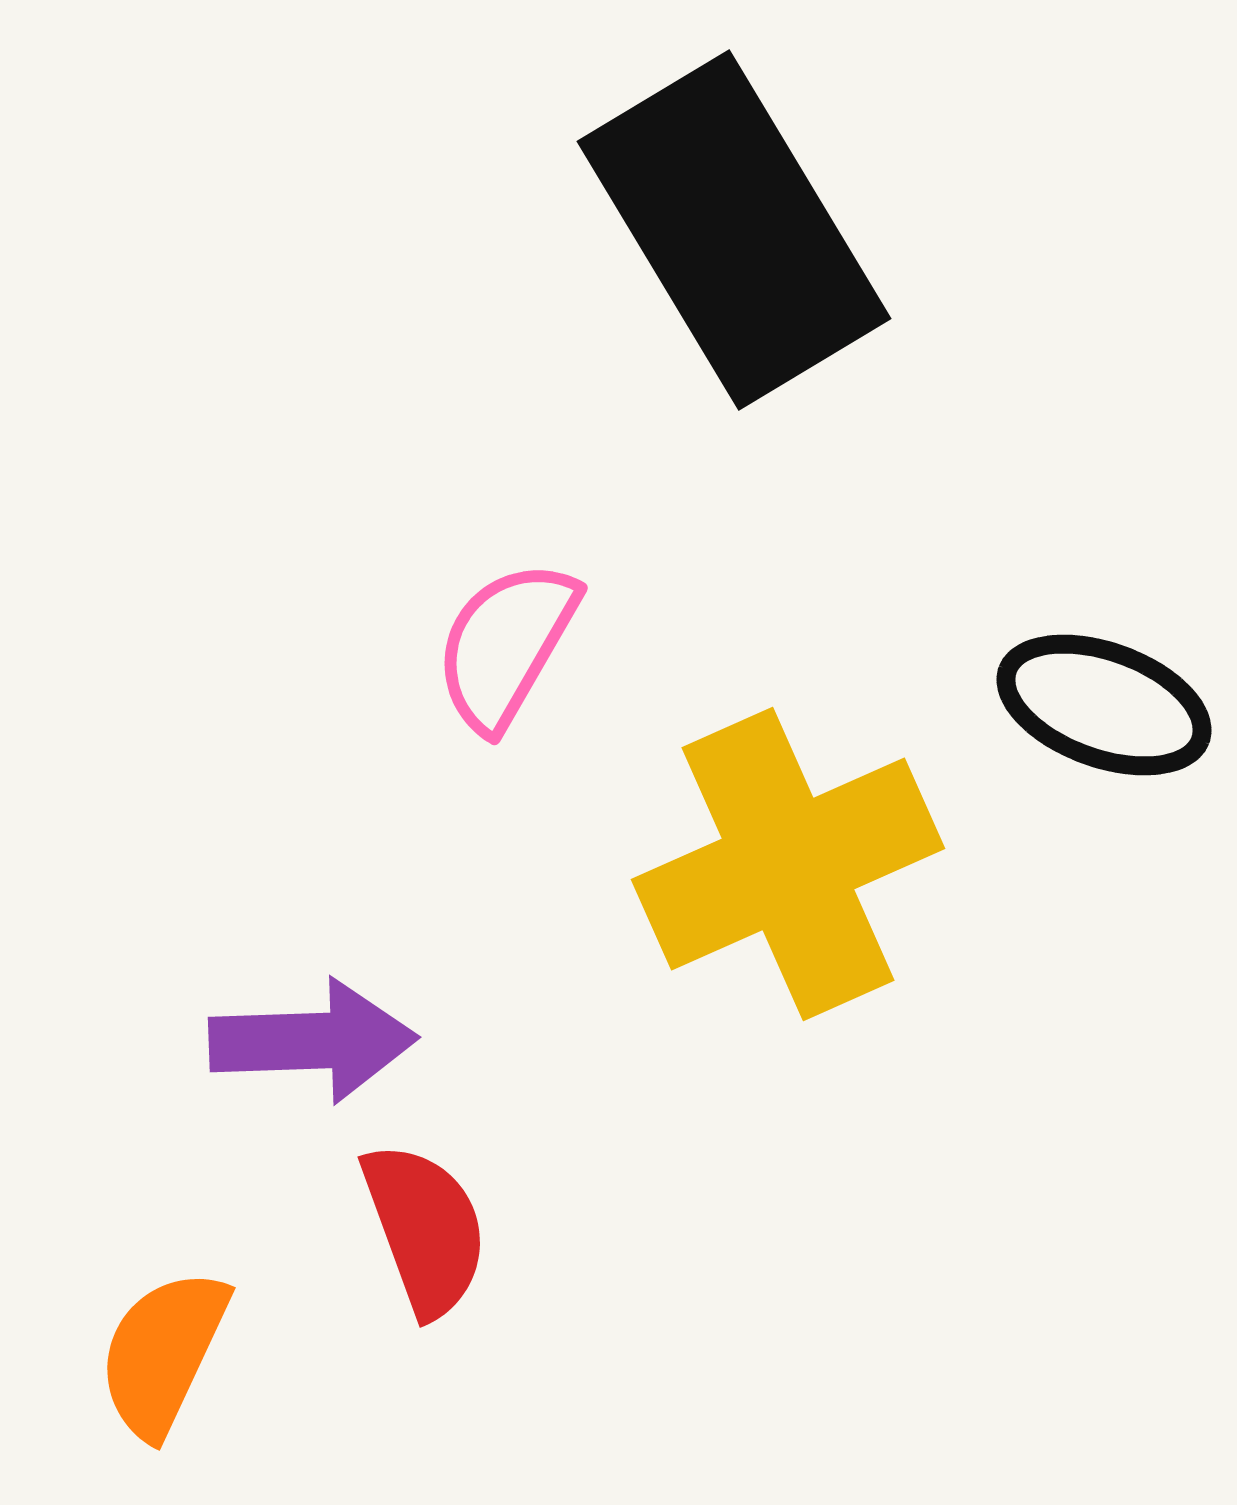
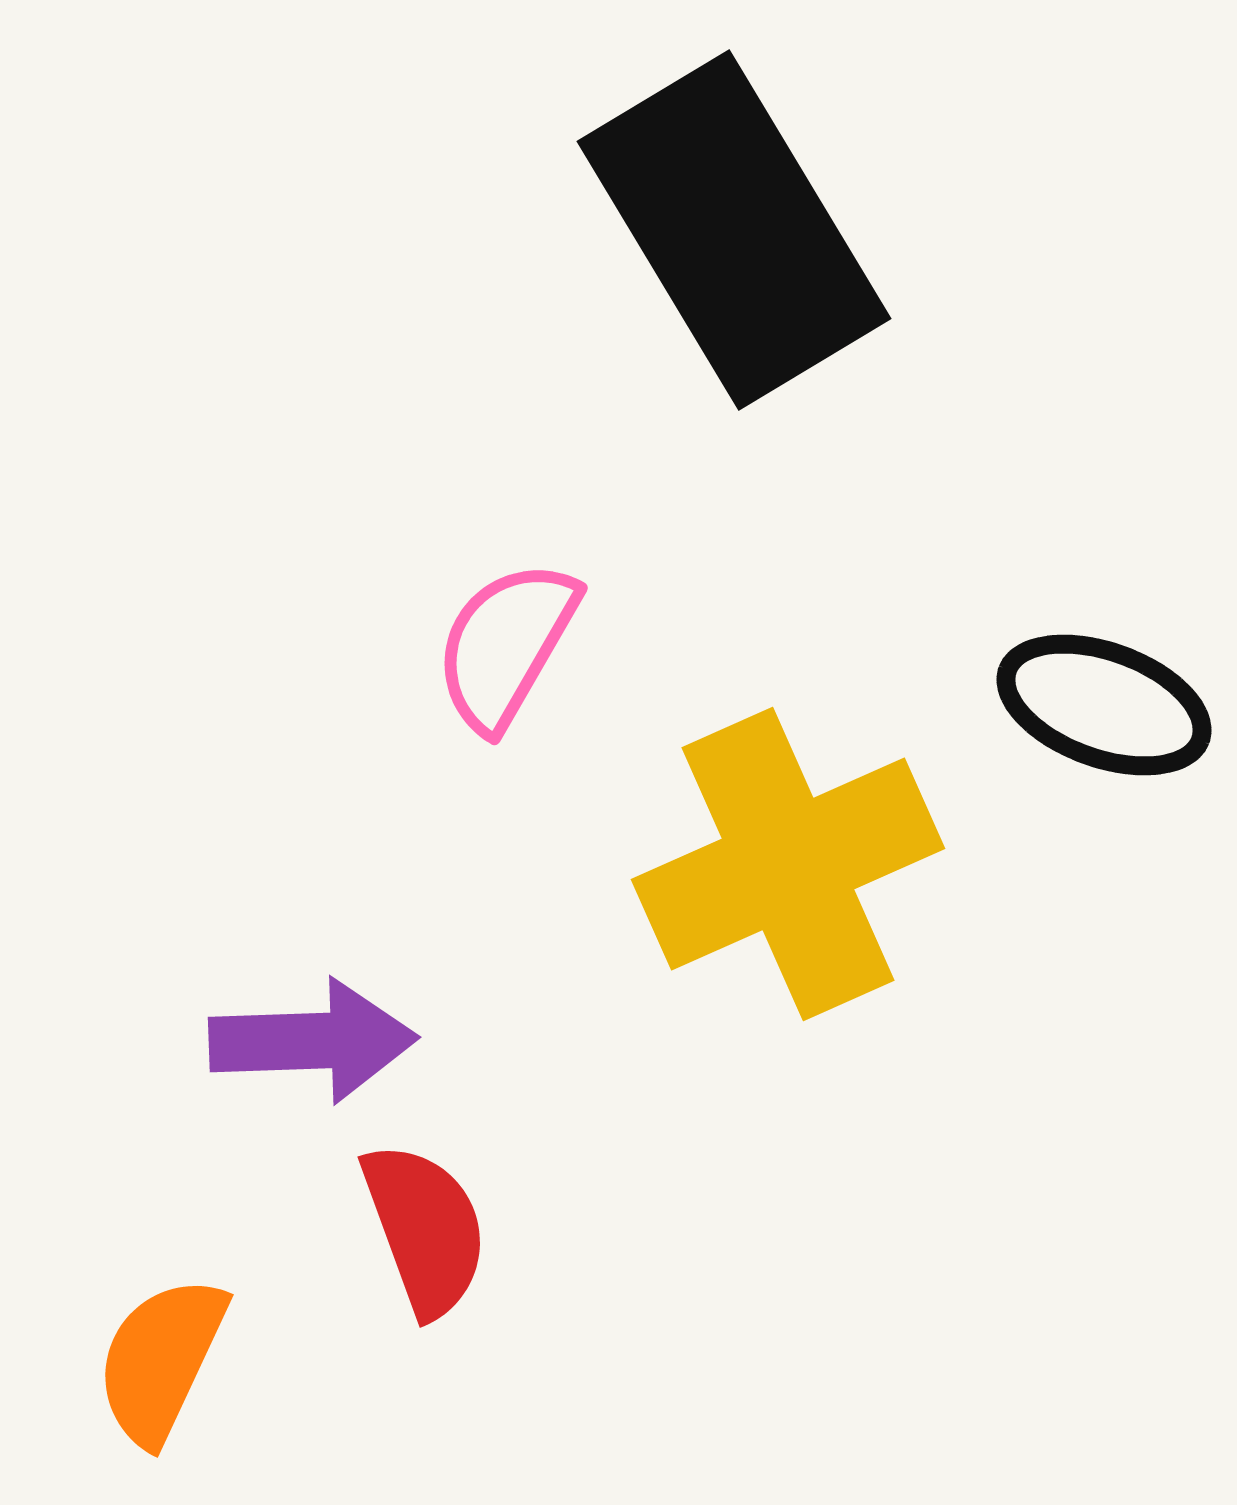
orange semicircle: moved 2 px left, 7 px down
